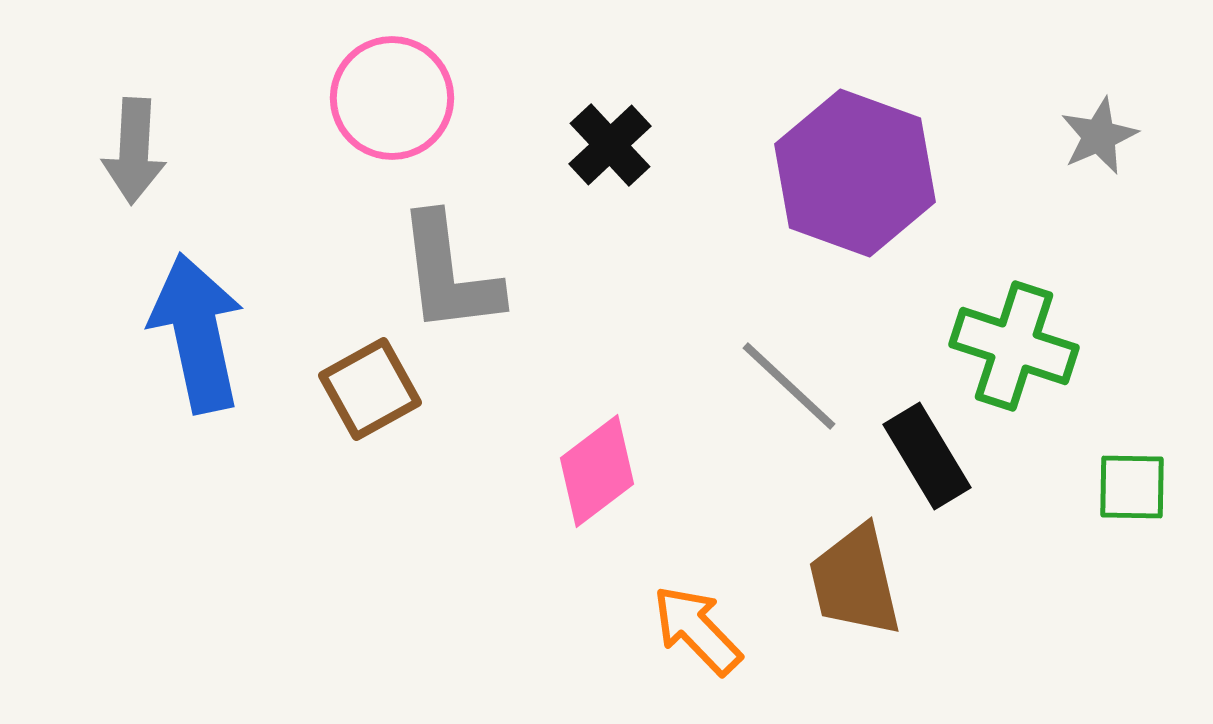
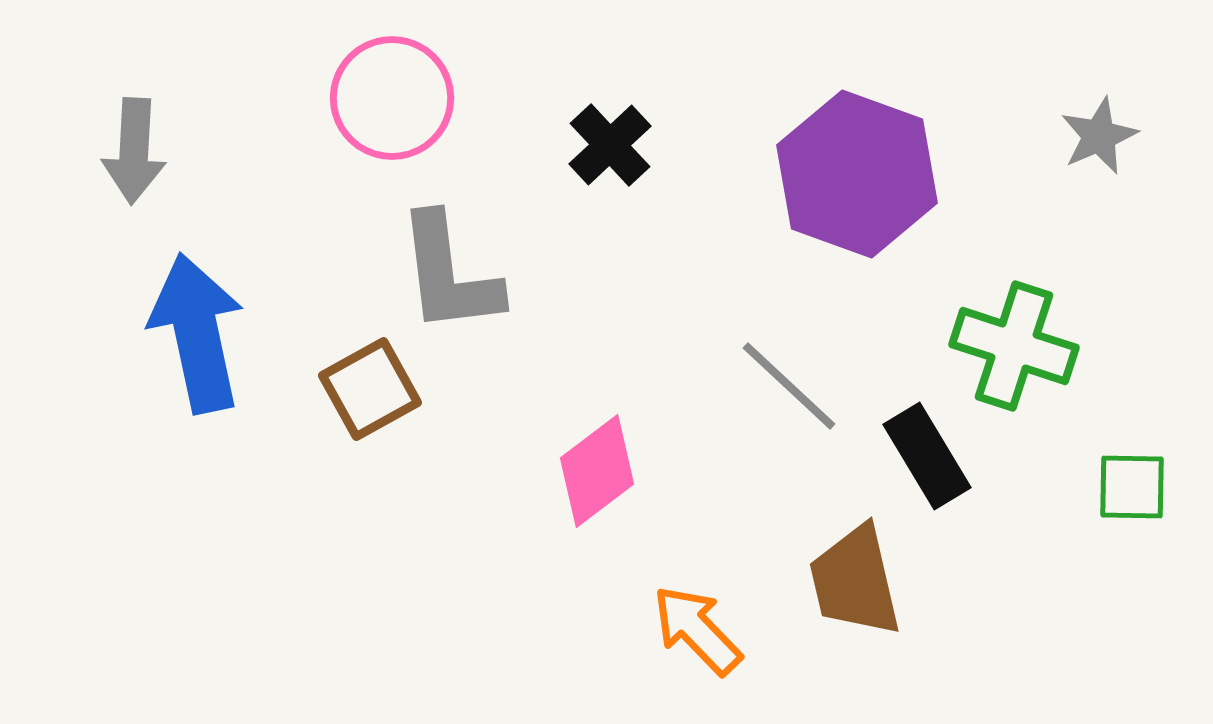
purple hexagon: moved 2 px right, 1 px down
